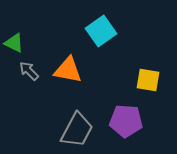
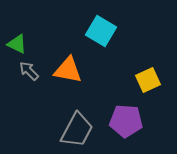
cyan square: rotated 24 degrees counterclockwise
green triangle: moved 3 px right, 1 px down
yellow square: rotated 35 degrees counterclockwise
